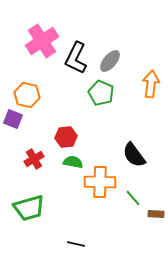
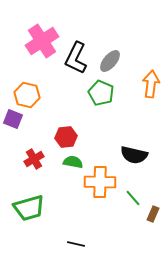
black semicircle: rotated 40 degrees counterclockwise
brown rectangle: moved 3 px left; rotated 70 degrees counterclockwise
